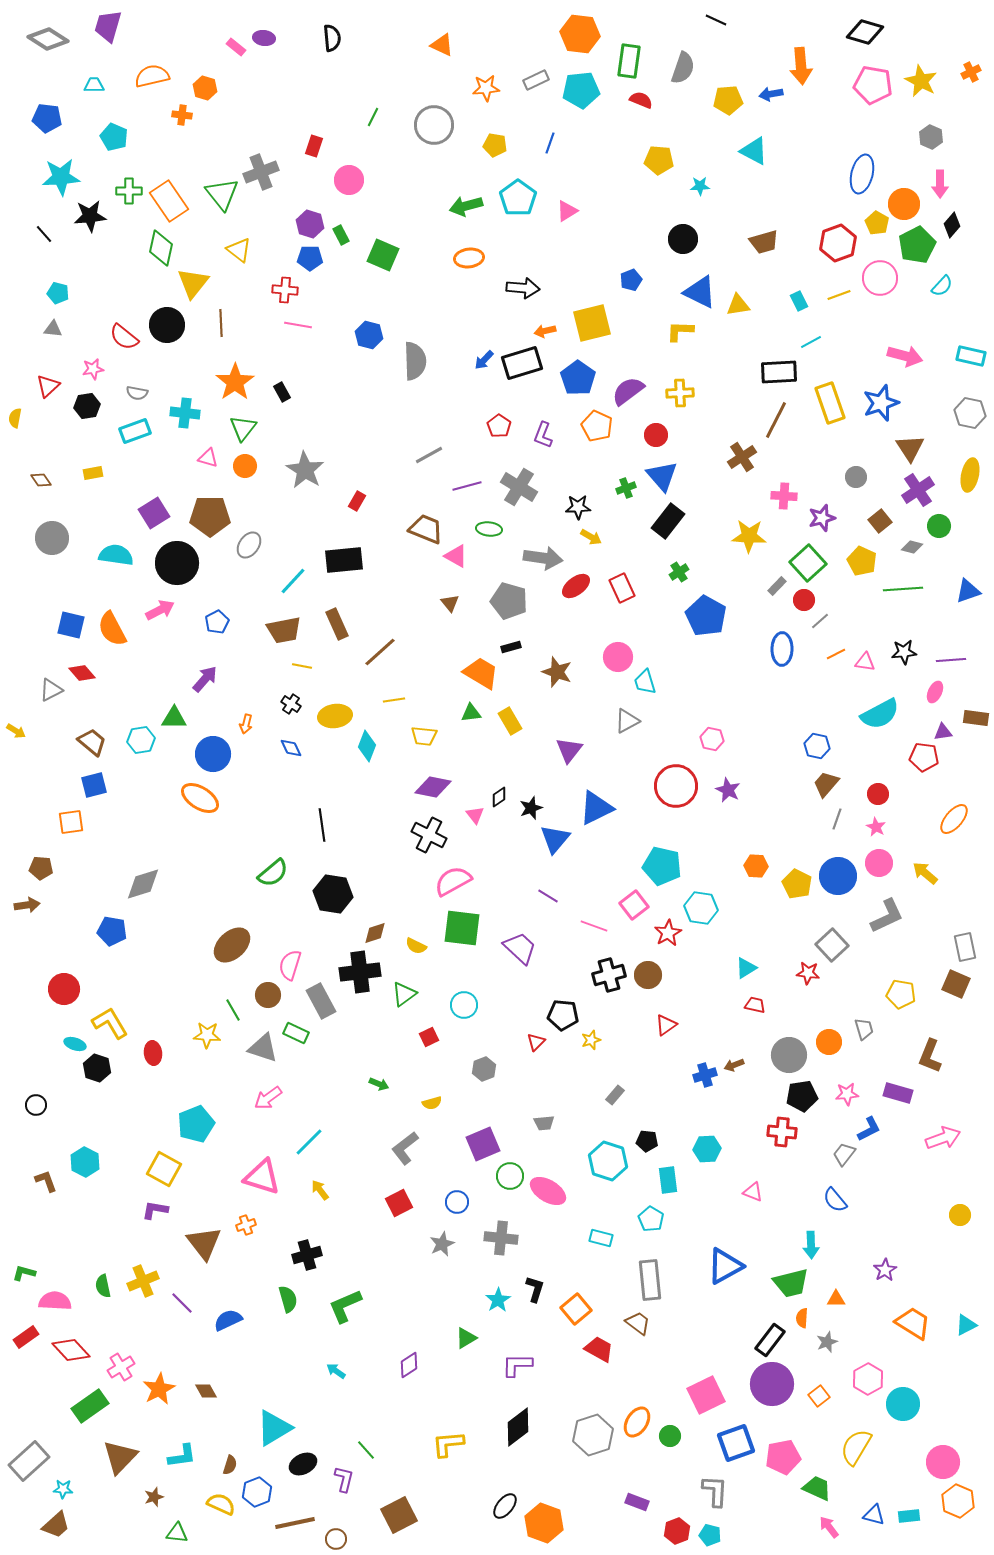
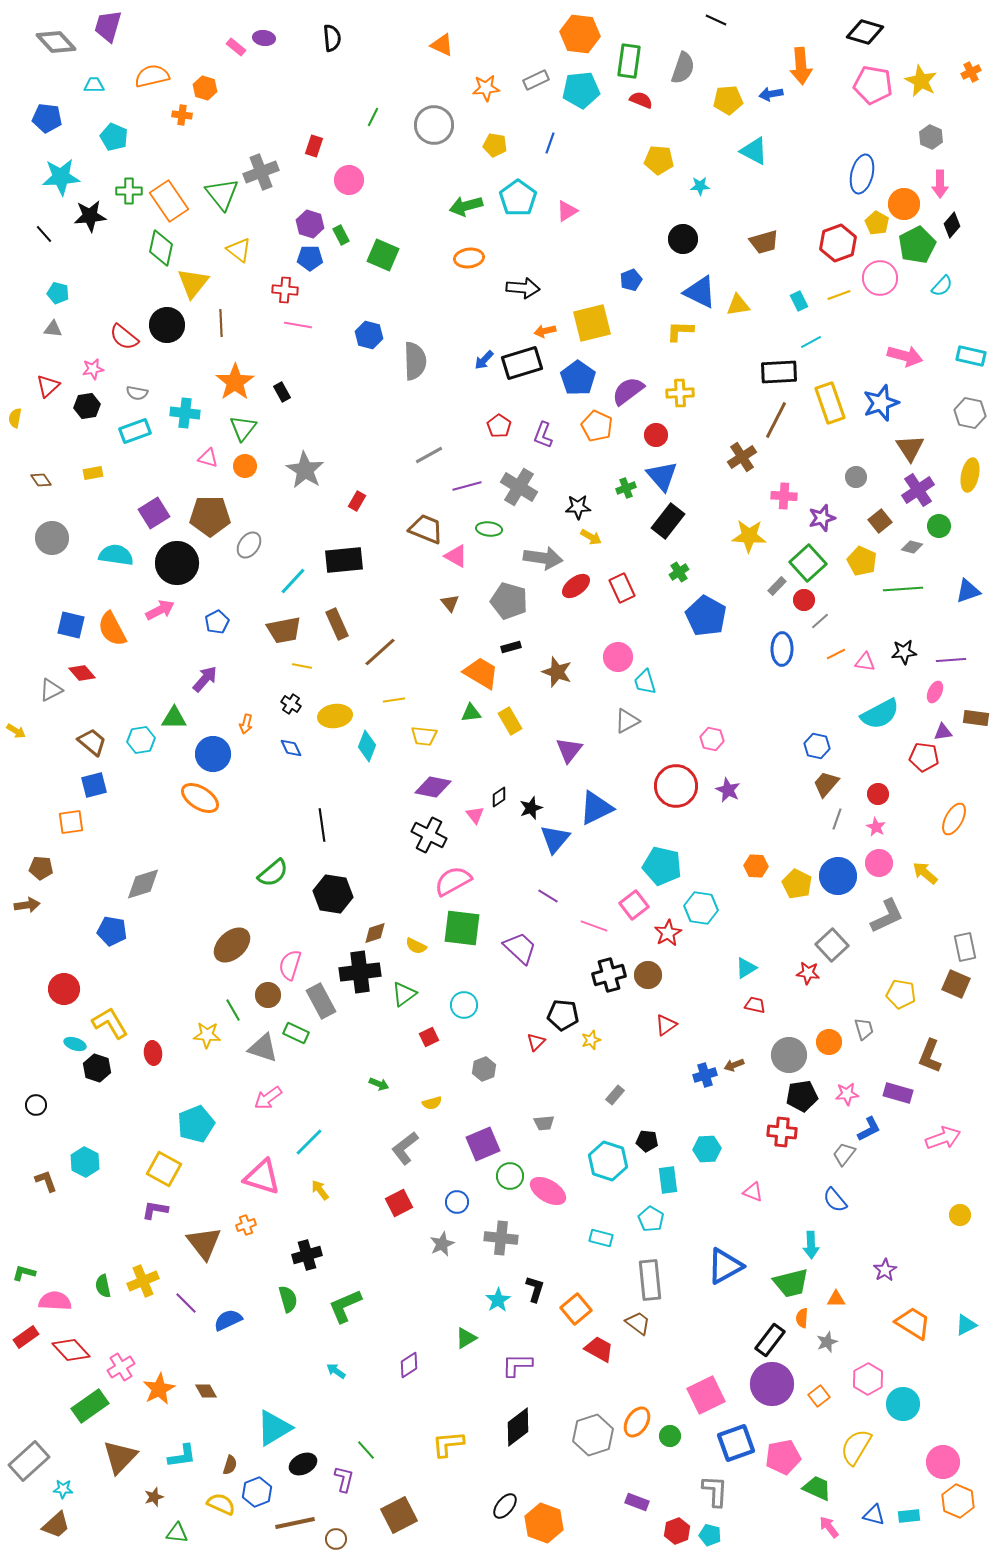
gray diamond at (48, 39): moved 8 px right, 3 px down; rotated 15 degrees clockwise
orange ellipse at (954, 819): rotated 12 degrees counterclockwise
purple line at (182, 1303): moved 4 px right
